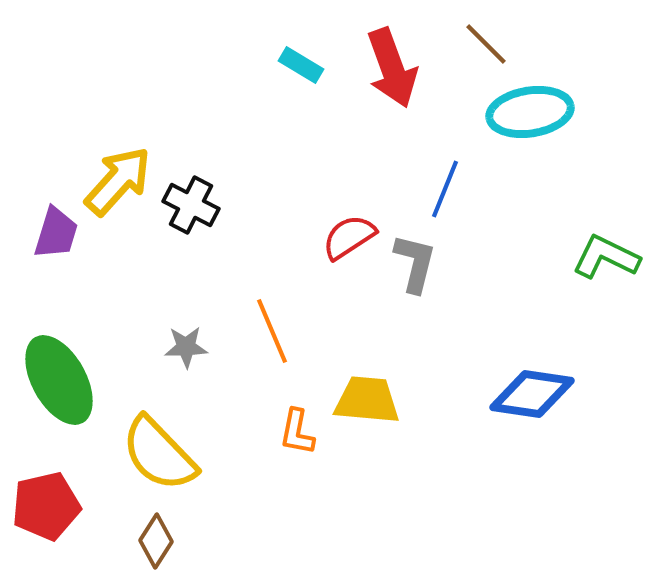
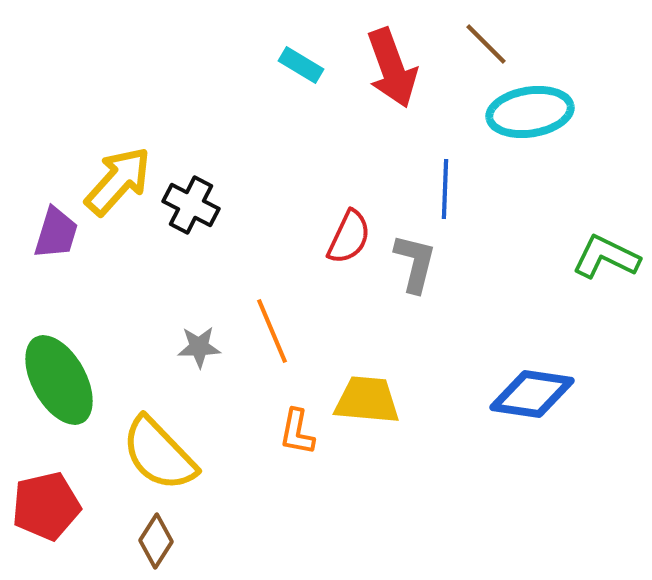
blue line: rotated 20 degrees counterclockwise
red semicircle: rotated 148 degrees clockwise
gray star: moved 13 px right
